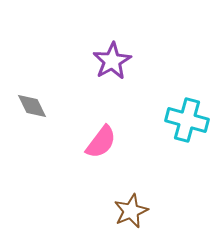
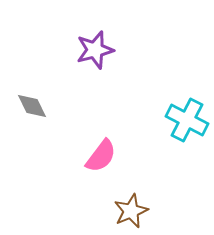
purple star: moved 17 px left, 11 px up; rotated 15 degrees clockwise
cyan cross: rotated 12 degrees clockwise
pink semicircle: moved 14 px down
